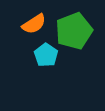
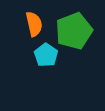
orange semicircle: rotated 70 degrees counterclockwise
